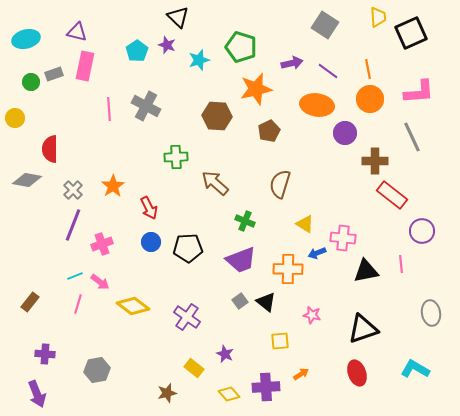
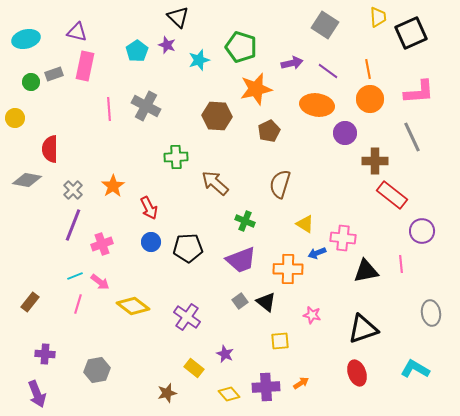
orange arrow at (301, 374): moved 9 px down
